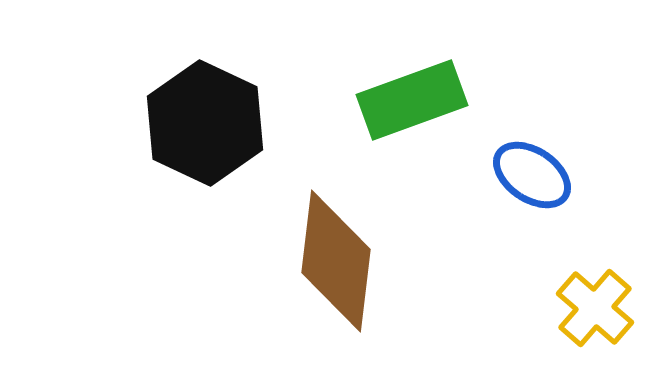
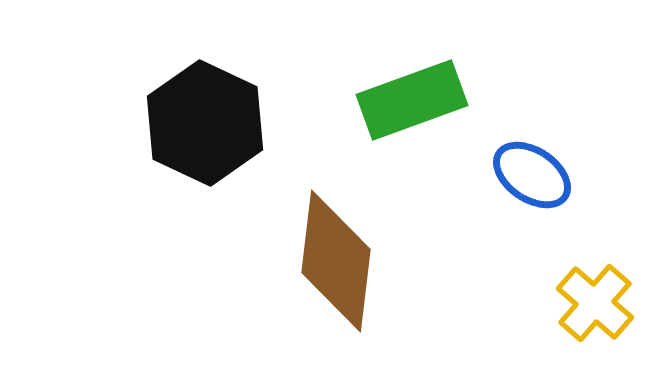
yellow cross: moved 5 px up
